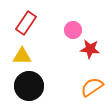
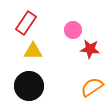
yellow triangle: moved 11 px right, 5 px up
